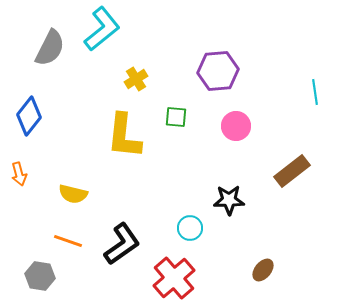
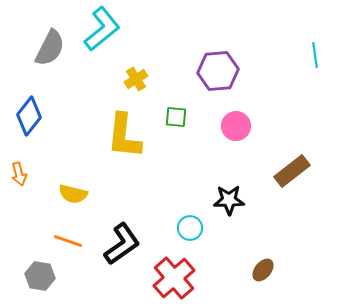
cyan line: moved 37 px up
